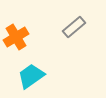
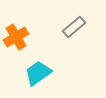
cyan trapezoid: moved 7 px right, 3 px up
